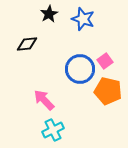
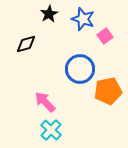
black diamond: moved 1 px left; rotated 10 degrees counterclockwise
pink square: moved 25 px up
orange pentagon: rotated 24 degrees counterclockwise
pink arrow: moved 1 px right, 2 px down
cyan cross: moved 2 px left; rotated 20 degrees counterclockwise
